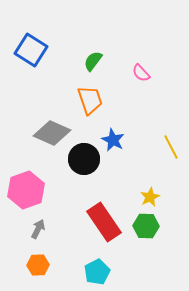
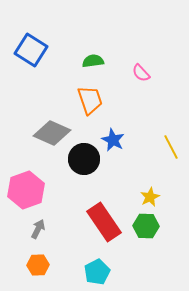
green semicircle: rotated 45 degrees clockwise
